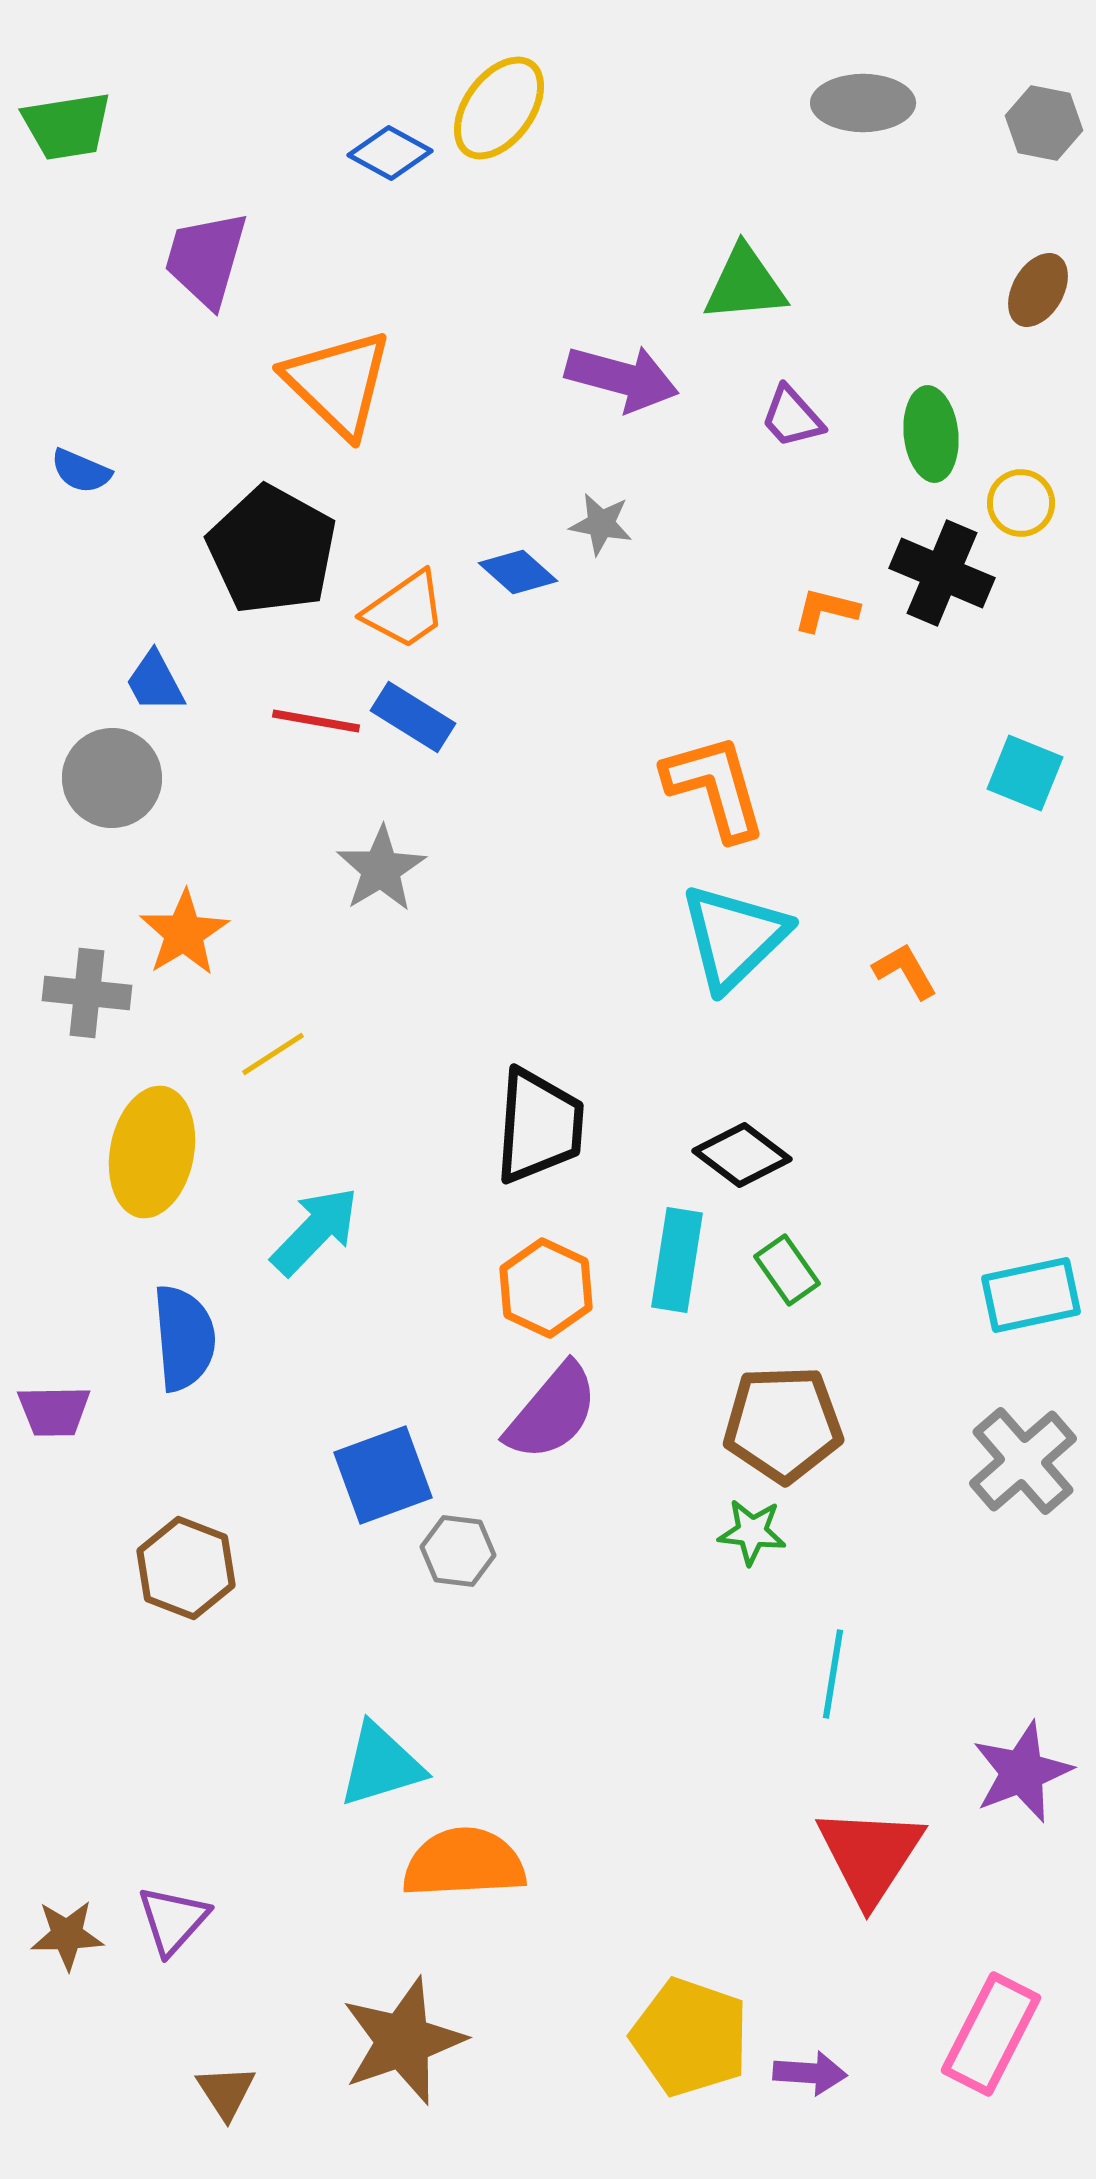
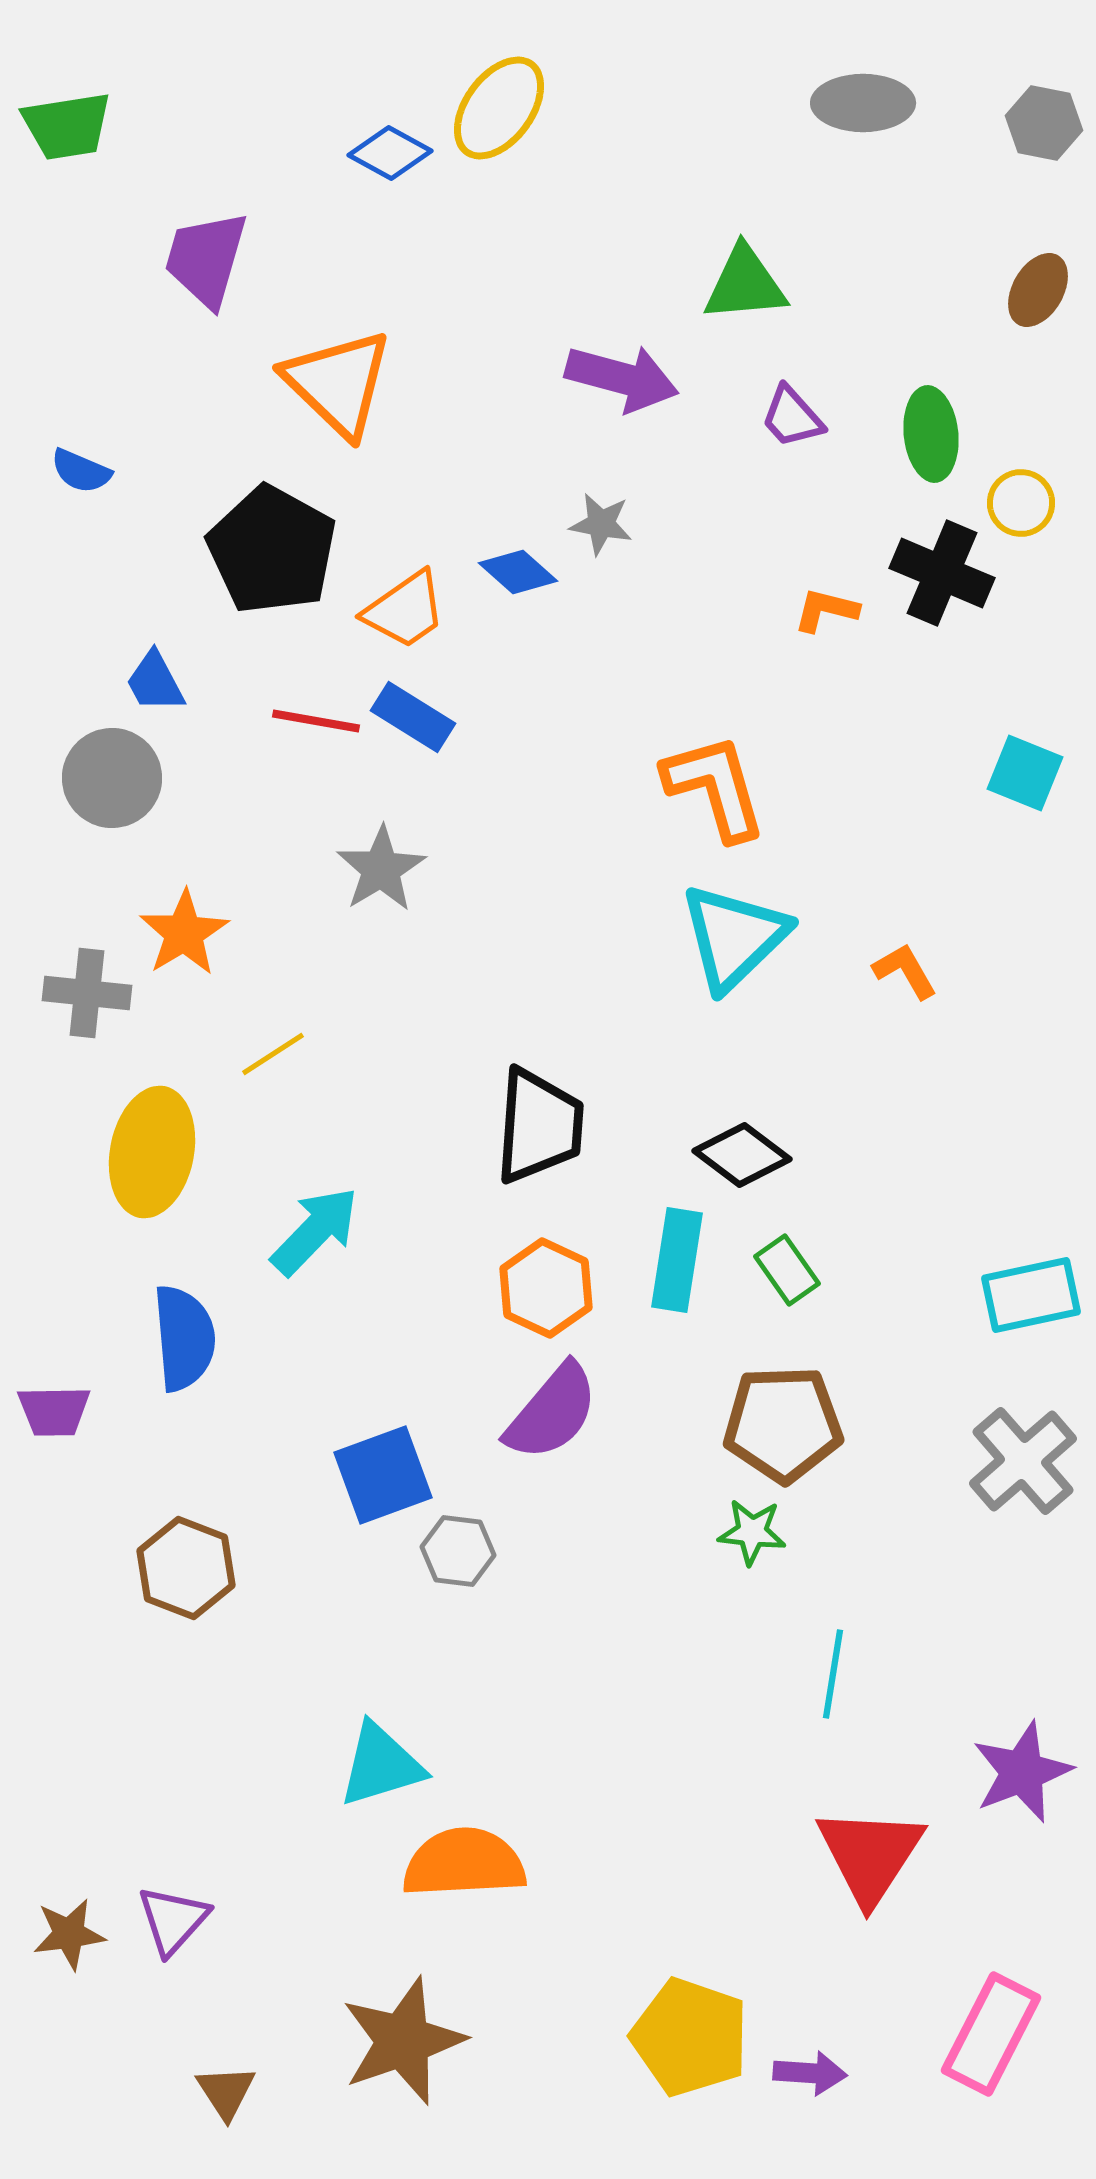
brown star at (67, 1935): moved 2 px right, 1 px up; rotated 6 degrees counterclockwise
